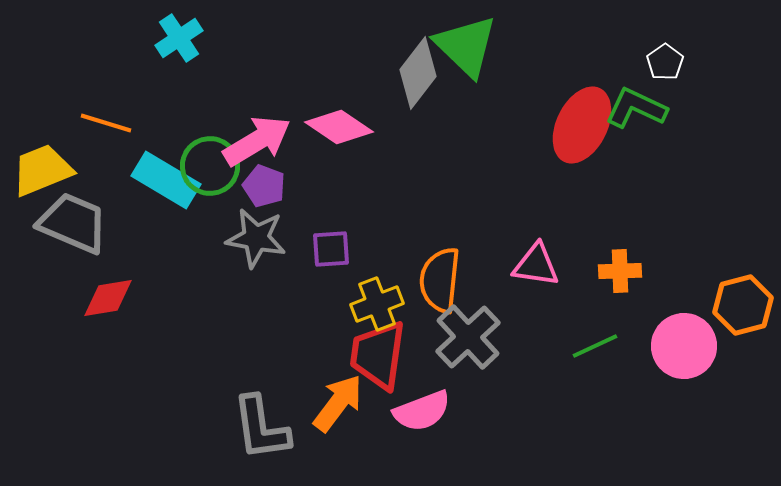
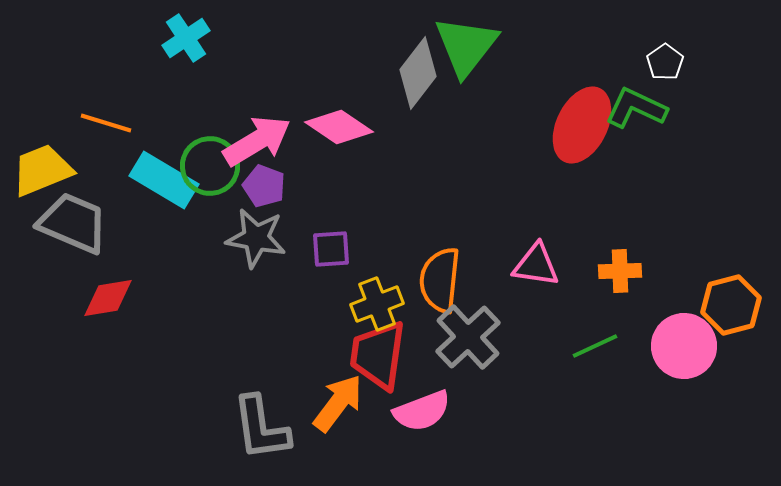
cyan cross: moved 7 px right
green triangle: rotated 24 degrees clockwise
cyan rectangle: moved 2 px left
orange hexagon: moved 12 px left
